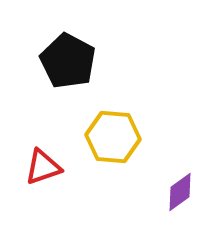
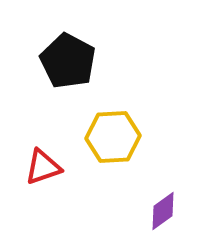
yellow hexagon: rotated 8 degrees counterclockwise
purple diamond: moved 17 px left, 19 px down
